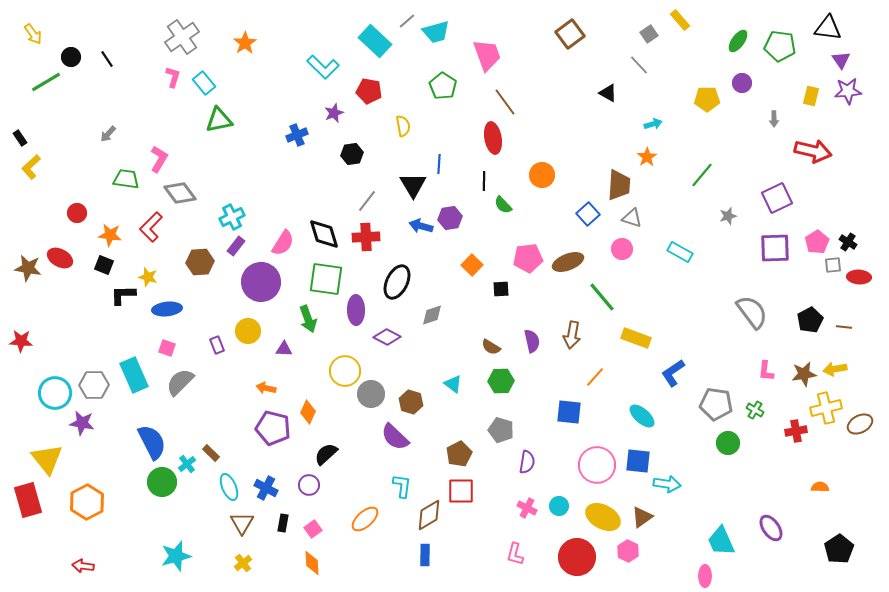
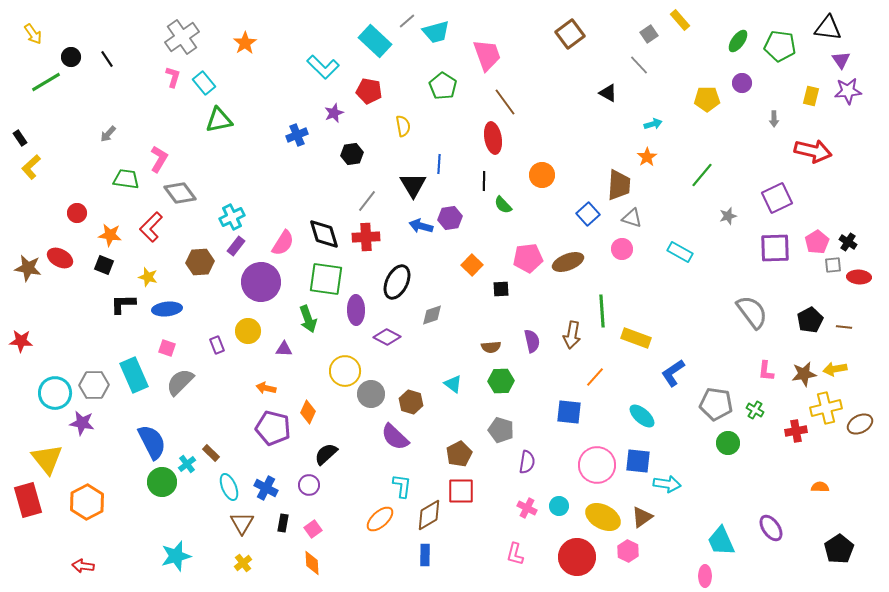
black L-shape at (123, 295): moved 9 px down
green line at (602, 297): moved 14 px down; rotated 36 degrees clockwise
brown semicircle at (491, 347): rotated 36 degrees counterclockwise
orange ellipse at (365, 519): moved 15 px right
